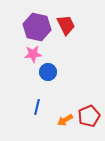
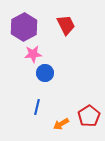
purple hexagon: moved 13 px left; rotated 20 degrees clockwise
blue circle: moved 3 px left, 1 px down
red pentagon: rotated 10 degrees counterclockwise
orange arrow: moved 4 px left, 4 px down
